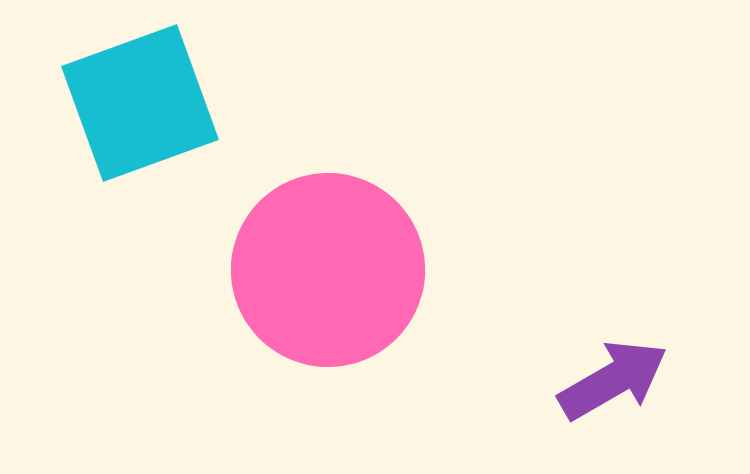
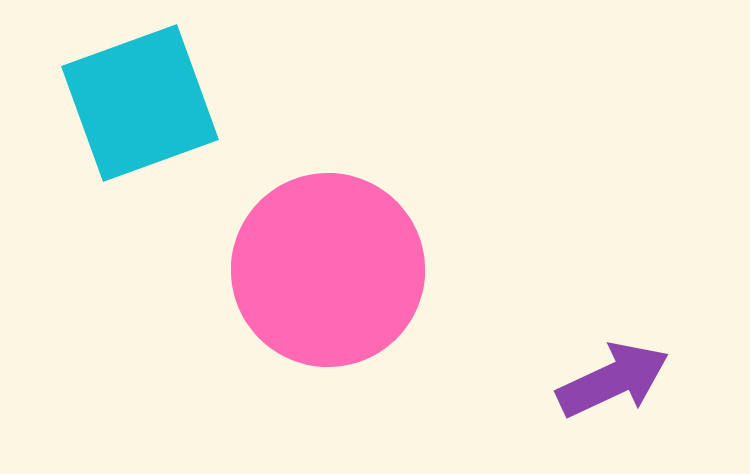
purple arrow: rotated 5 degrees clockwise
